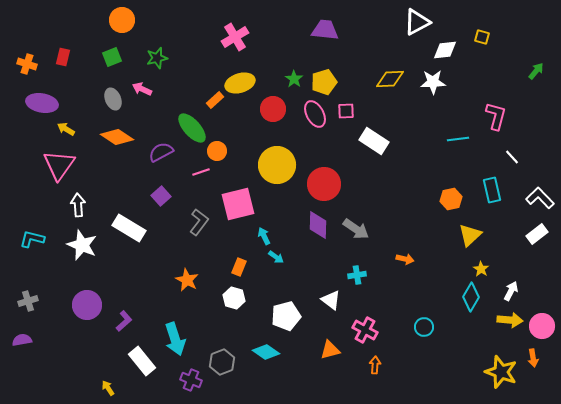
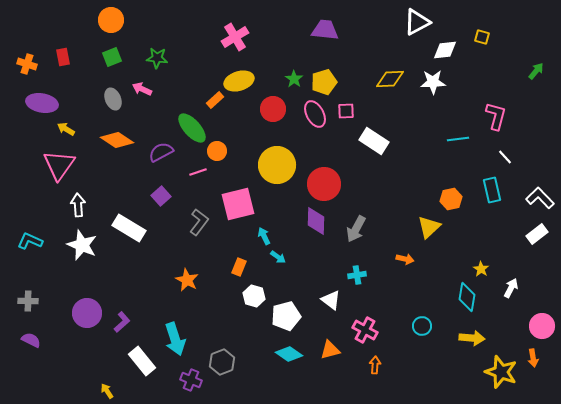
orange circle at (122, 20): moved 11 px left
red rectangle at (63, 57): rotated 24 degrees counterclockwise
green star at (157, 58): rotated 20 degrees clockwise
yellow ellipse at (240, 83): moved 1 px left, 2 px up
orange diamond at (117, 137): moved 3 px down
white line at (512, 157): moved 7 px left
pink line at (201, 172): moved 3 px left
purple diamond at (318, 225): moved 2 px left, 4 px up
gray arrow at (356, 229): rotated 84 degrees clockwise
yellow triangle at (470, 235): moved 41 px left, 8 px up
cyan L-shape at (32, 239): moved 2 px left, 2 px down; rotated 10 degrees clockwise
cyan arrow at (276, 257): moved 2 px right
white arrow at (511, 291): moved 3 px up
cyan diamond at (471, 297): moved 4 px left; rotated 20 degrees counterclockwise
white hexagon at (234, 298): moved 20 px right, 2 px up
gray cross at (28, 301): rotated 18 degrees clockwise
purple circle at (87, 305): moved 8 px down
yellow arrow at (510, 320): moved 38 px left, 18 px down
purple L-shape at (124, 321): moved 2 px left, 1 px down
cyan circle at (424, 327): moved 2 px left, 1 px up
purple semicircle at (22, 340): moved 9 px right; rotated 36 degrees clockwise
cyan diamond at (266, 352): moved 23 px right, 2 px down
yellow arrow at (108, 388): moved 1 px left, 3 px down
